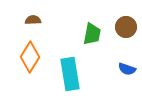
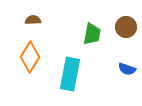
cyan rectangle: rotated 20 degrees clockwise
